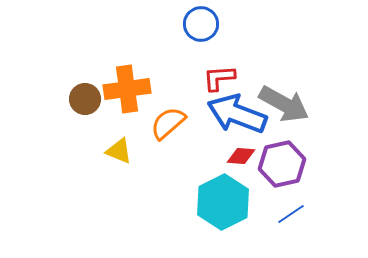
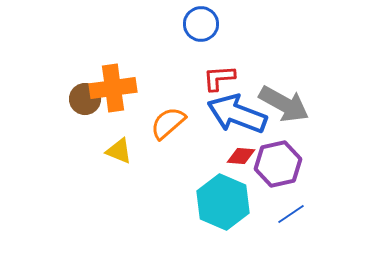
orange cross: moved 14 px left, 1 px up
purple hexagon: moved 4 px left
cyan hexagon: rotated 10 degrees counterclockwise
